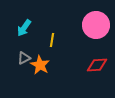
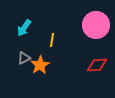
orange star: rotated 12 degrees clockwise
